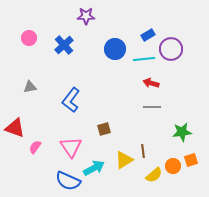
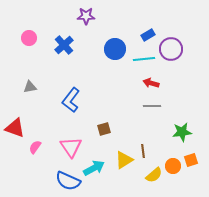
gray line: moved 1 px up
